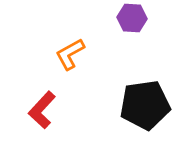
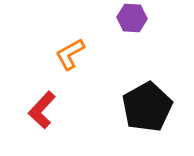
black pentagon: moved 2 px right, 2 px down; rotated 21 degrees counterclockwise
